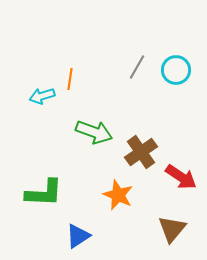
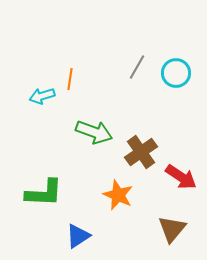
cyan circle: moved 3 px down
